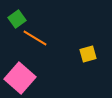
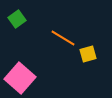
orange line: moved 28 px right
